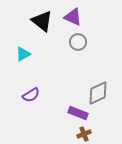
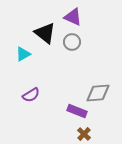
black triangle: moved 3 px right, 12 px down
gray circle: moved 6 px left
gray diamond: rotated 20 degrees clockwise
purple rectangle: moved 1 px left, 2 px up
brown cross: rotated 24 degrees counterclockwise
